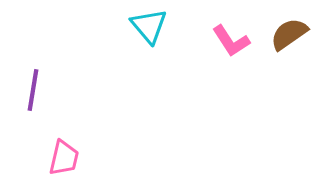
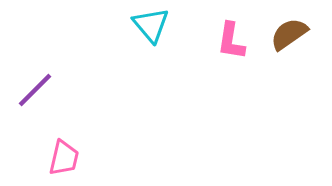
cyan triangle: moved 2 px right, 1 px up
pink L-shape: rotated 42 degrees clockwise
purple line: moved 2 px right; rotated 36 degrees clockwise
